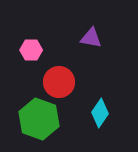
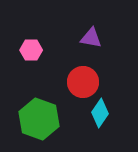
red circle: moved 24 px right
